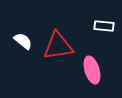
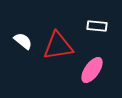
white rectangle: moved 7 px left
pink ellipse: rotated 52 degrees clockwise
